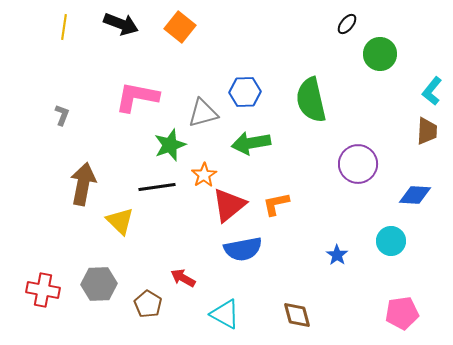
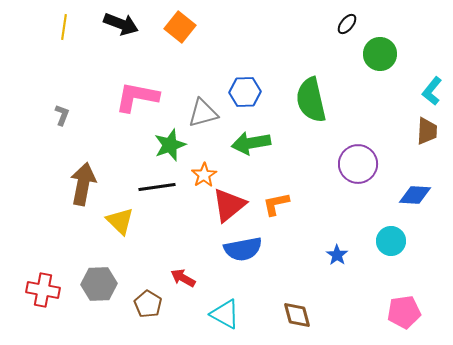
pink pentagon: moved 2 px right, 1 px up
